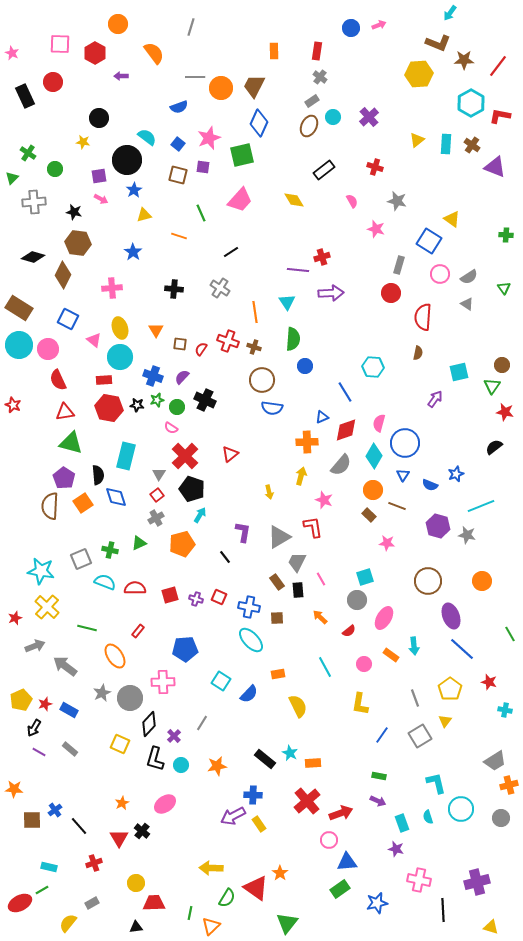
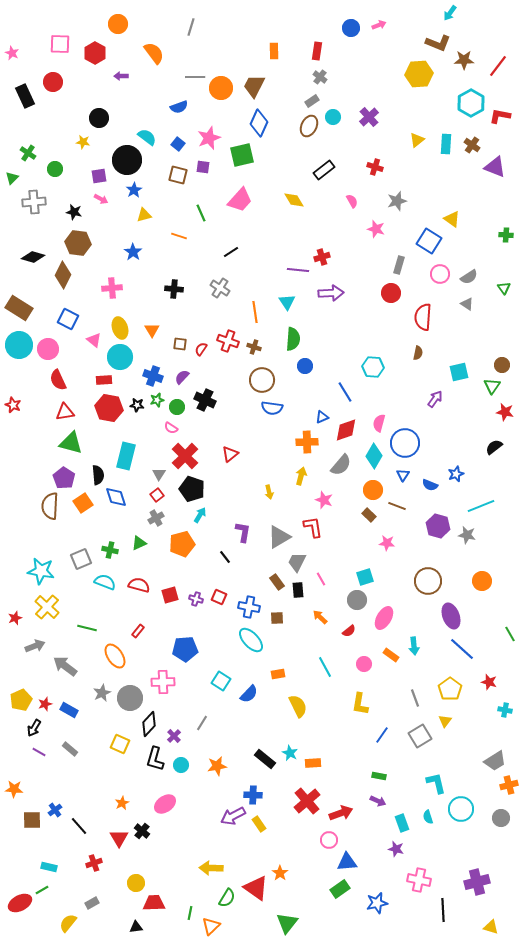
gray star at (397, 201): rotated 30 degrees counterclockwise
orange triangle at (156, 330): moved 4 px left
red semicircle at (135, 588): moved 4 px right, 3 px up; rotated 15 degrees clockwise
